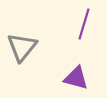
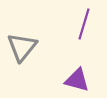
purple triangle: moved 1 px right, 2 px down
